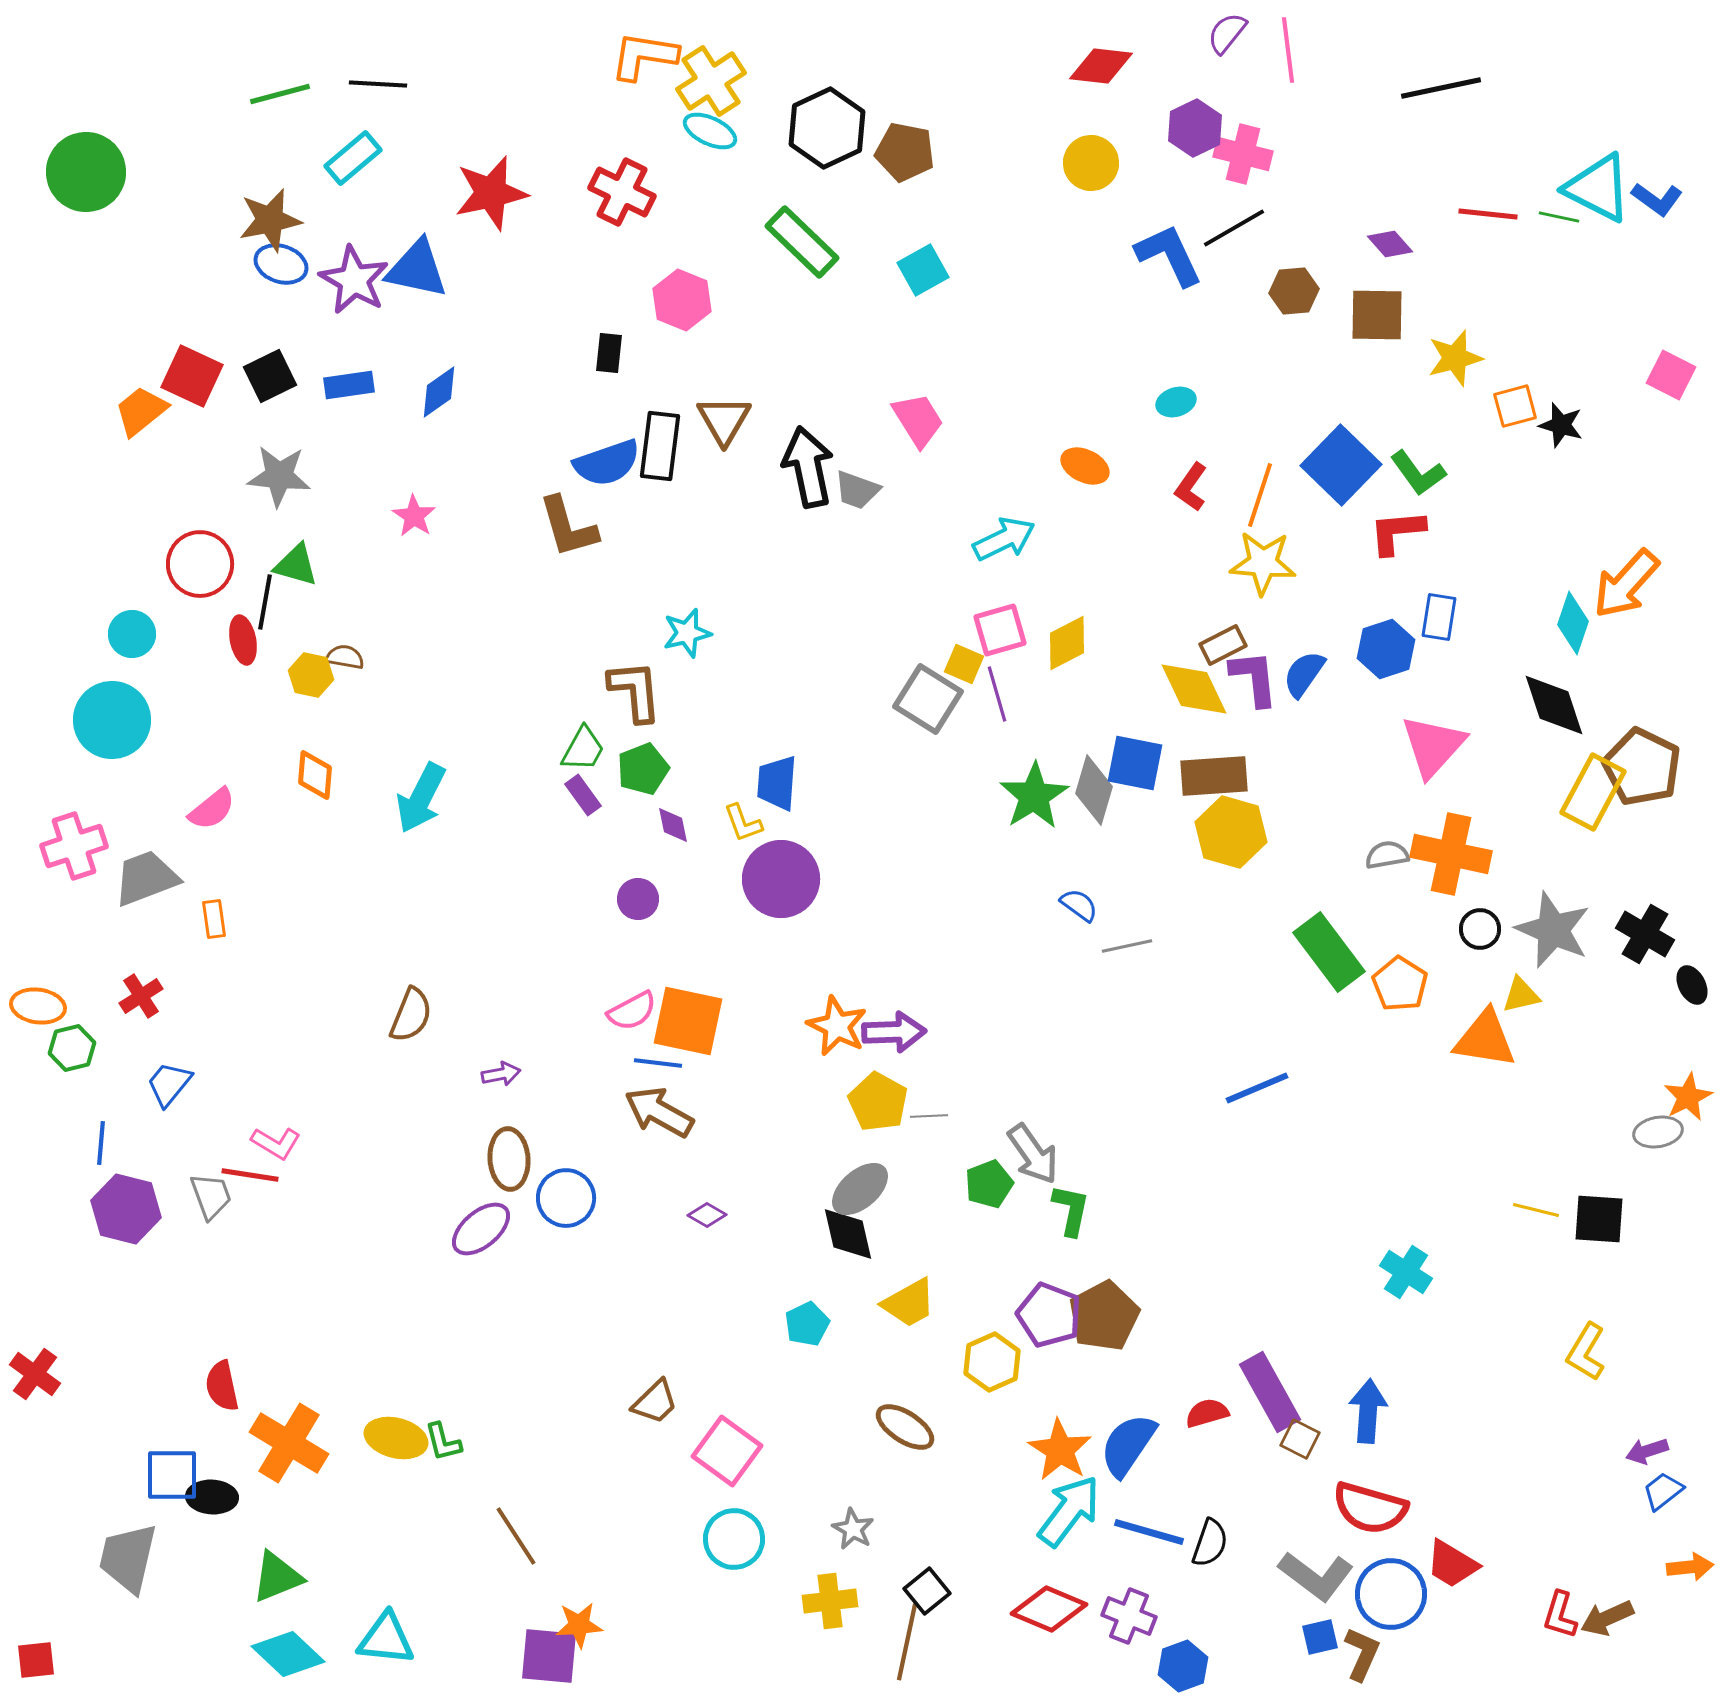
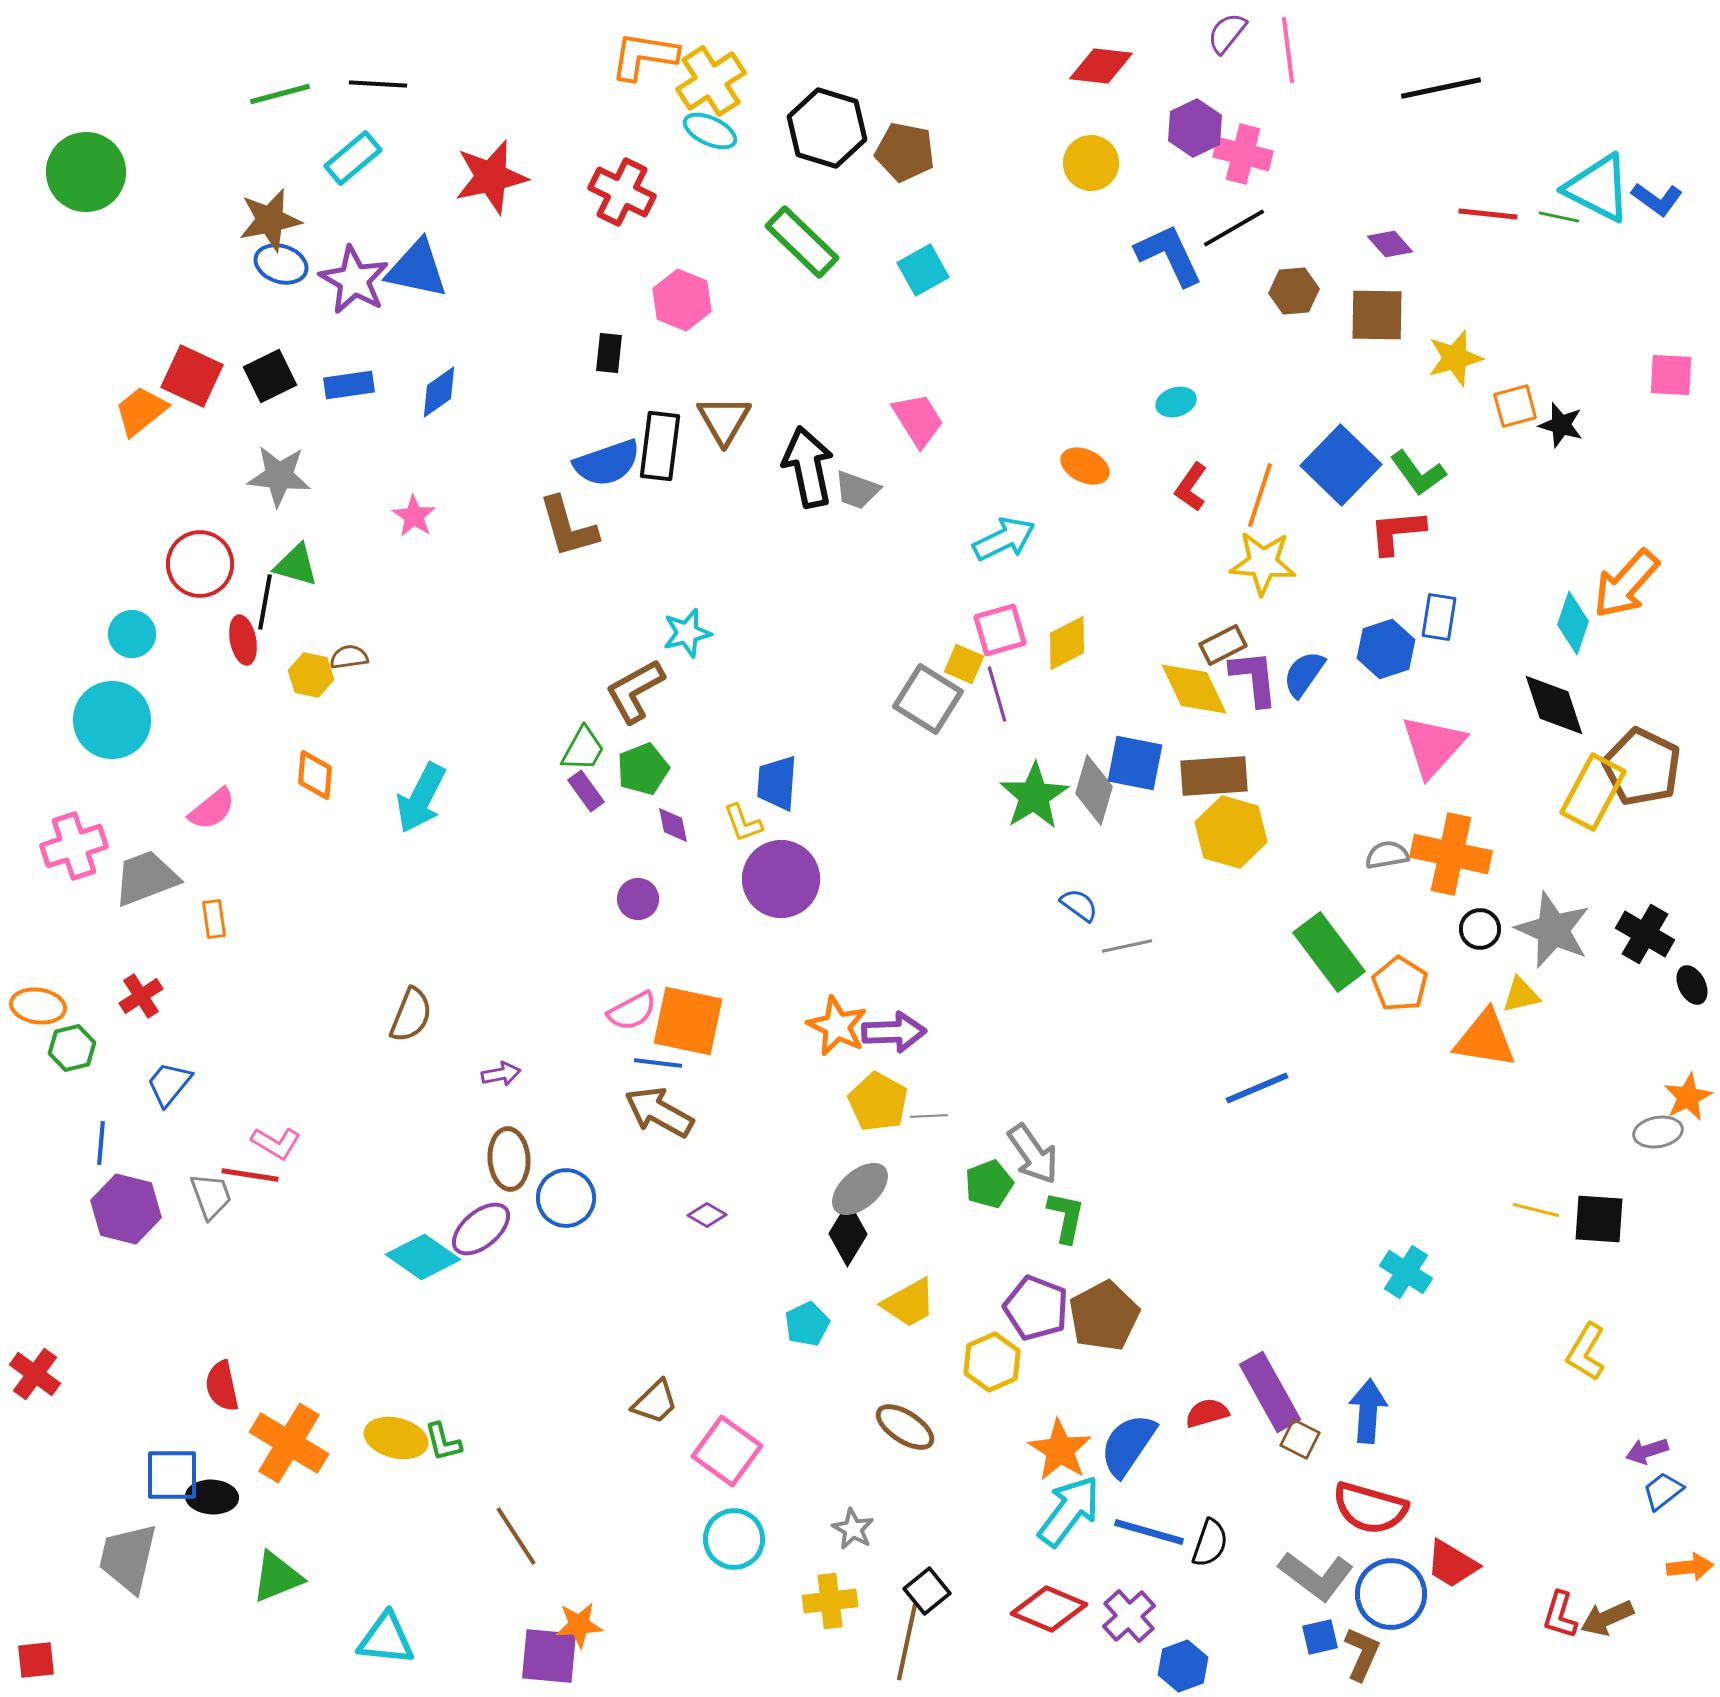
black hexagon at (827, 128): rotated 18 degrees counterclockwise
red star at (491, 193): moved 16 px up
pink square at (1671, 375): rotated 24 degrees counterclockwise
brown semicircle at (345, 657): moved 4 px right; rotated 18 degrees counterclockwise
brown L-shape at (635, 691): rotated 114 degrees counterclockwise
purple rectangle at (583, 795): moved 3 px right, 4 px up
green L-shape at (1071, 1210): moved 5 px left, 7 px down
black diamond at (848, 1234): rotated 44 degrees clockwise
purple pentagon at (1049, 1315): moved 13 px left, 7 px up
purple cross at (1129, 1616): rotated 26 degrees clockwise
cyan diamond at (288, 1654): moved 135 px right, 397 px up; rotated 8 degrees counterclockwise
